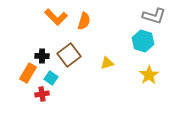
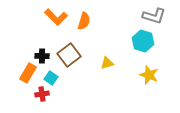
yellow star: rotated 18 degrees counterclockwise
